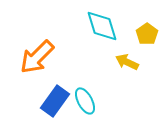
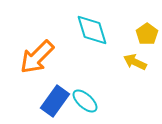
cyan diamond: moved 10 px left, 4 px down
yellow arrow: moved 8 px right
cyan ellipse: rotated 20 degrees counterclockwise
